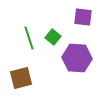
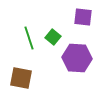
brown square: rotated 25 degrees clockwise
